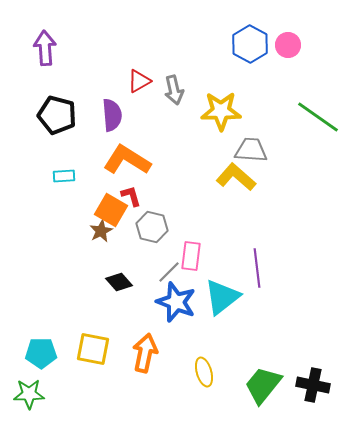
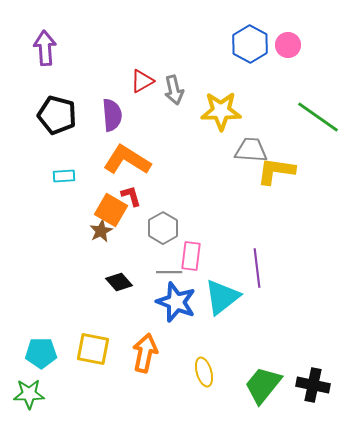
red triangle: moved 3 px right
yellow L-shape: moved 40 px right, 6 px up; rotated 33 degrees counterclockwise
gray hexagon: moved 11 px right, 1 px down; rotated 16 degrees clockwise
gray line: rotated 45 degrees clockwise
